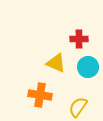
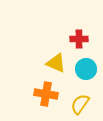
cyan circle: moved 2 px left, 2 px down
orange cross: moved 6 px right, 1 px up
yellow semicircle: moved 2 px right, 3 px up
